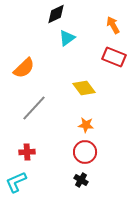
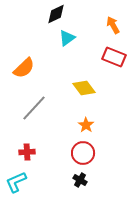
orange star: rotated 28 degrees clockwise
red circle: moved 2 px left, 1 px down
black cross: moved 1 px left
